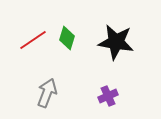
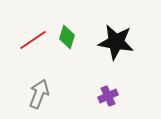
green diamond: moved 1 px up
gray arrow: moved 8 px left, 1 px down
